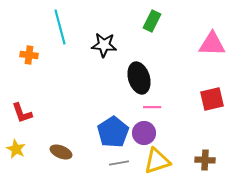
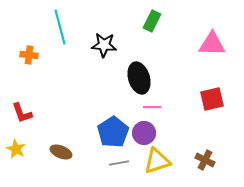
brown cross: rotated 24 degrees clockwise
